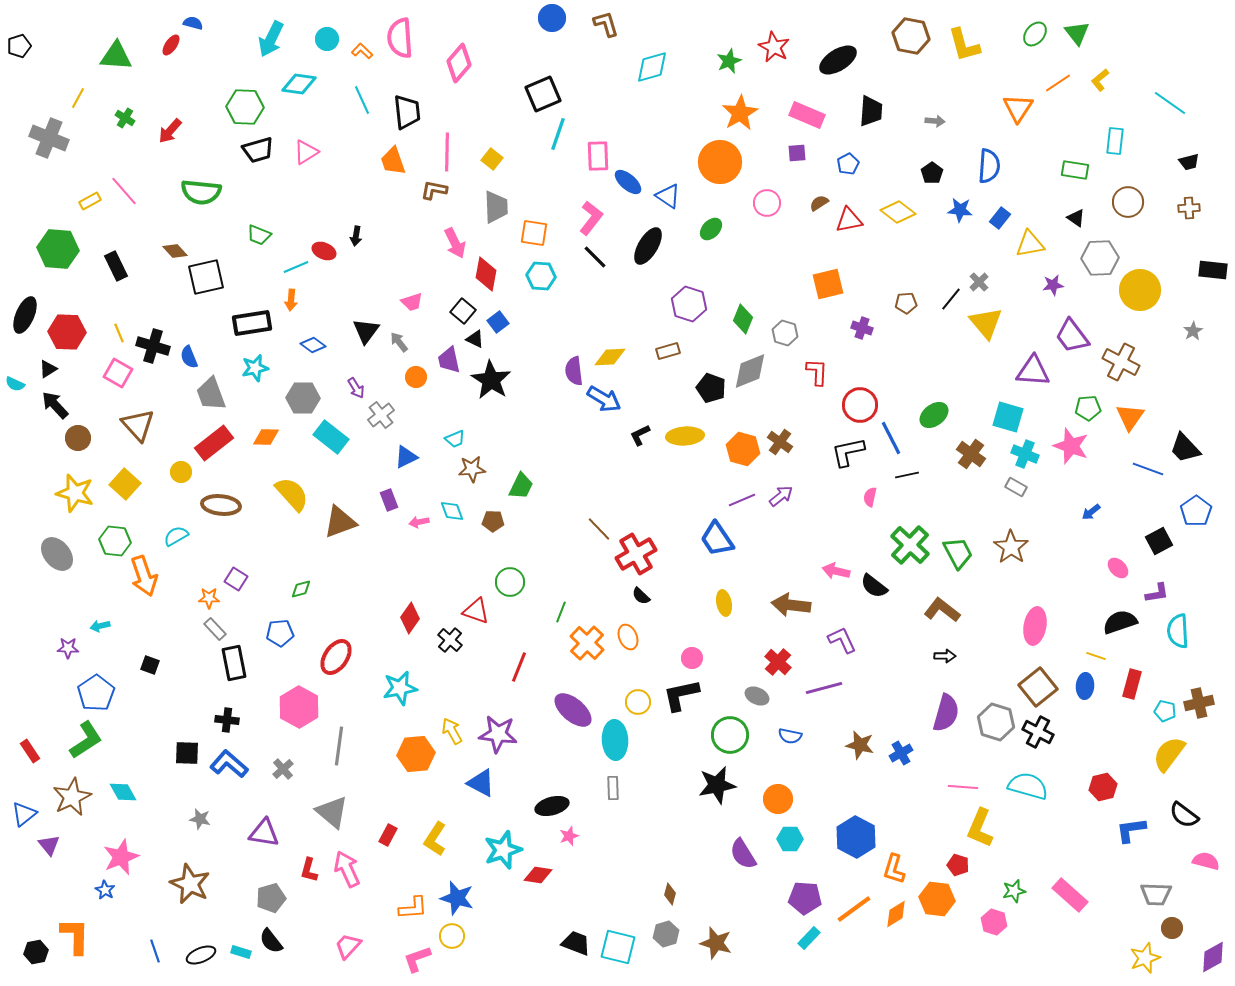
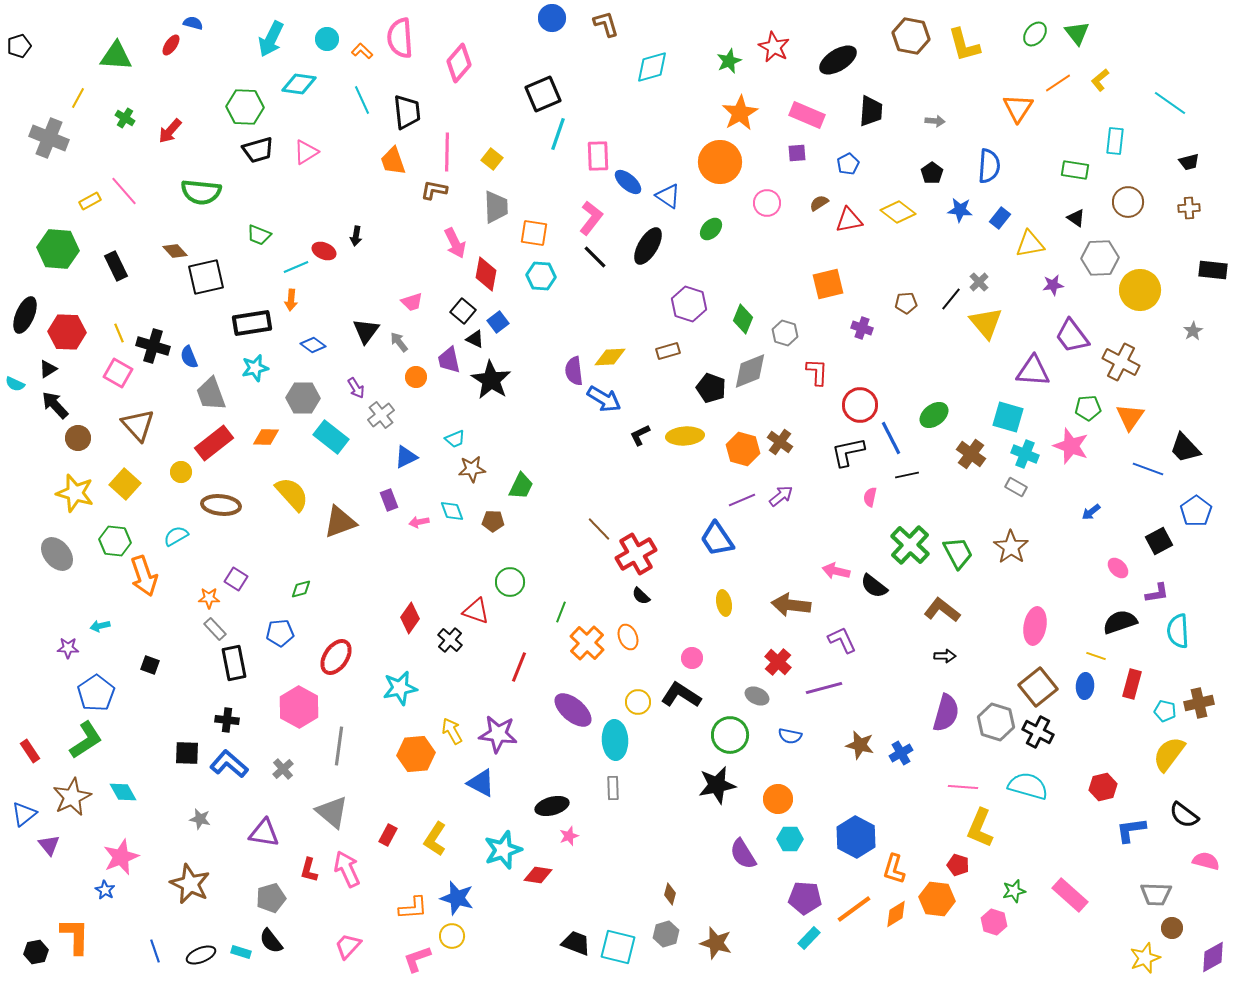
black L-shape at (681, 695): rotated 45 degrees clockwise
